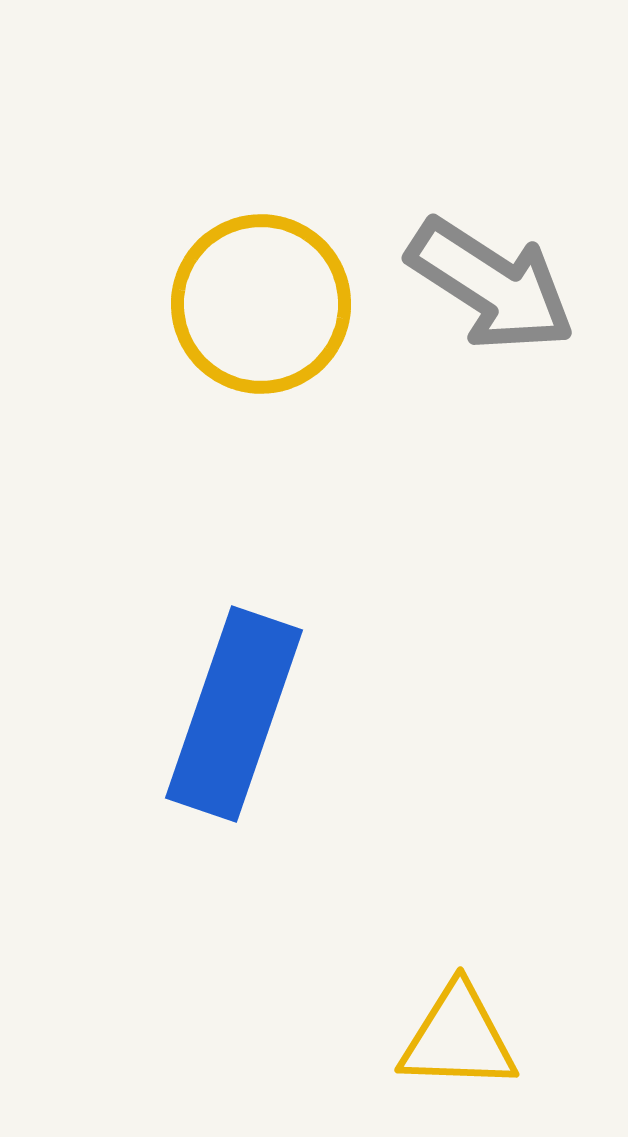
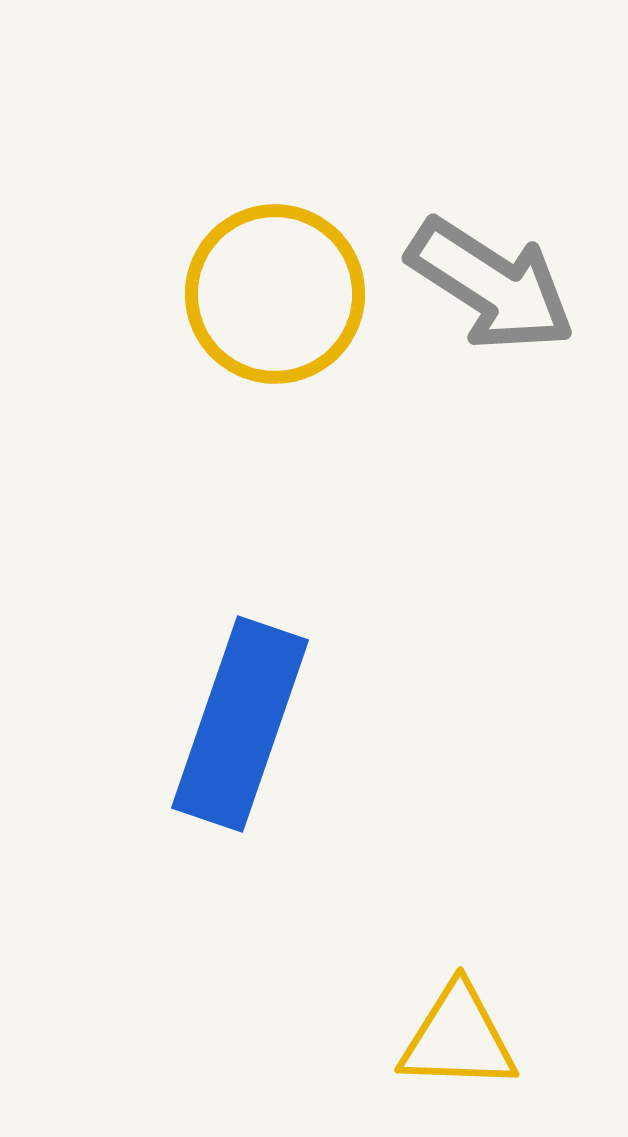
yellow circle: moved 14 px right, 10 px up
blue rectangle: moved 6 px right, 10 px down
